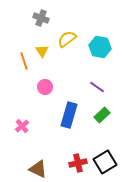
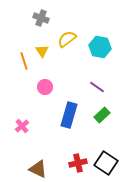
black square: moved 1 px right, 1 px down; rotated 25 degrees counterclockwise
